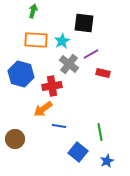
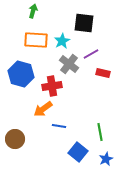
blue star: moved 1 px left, 2 px up
